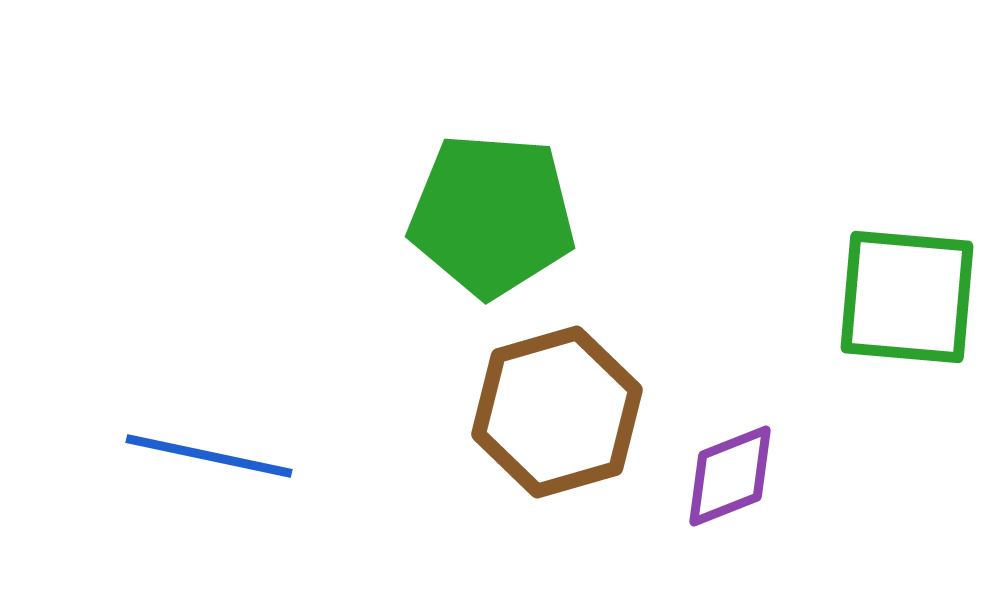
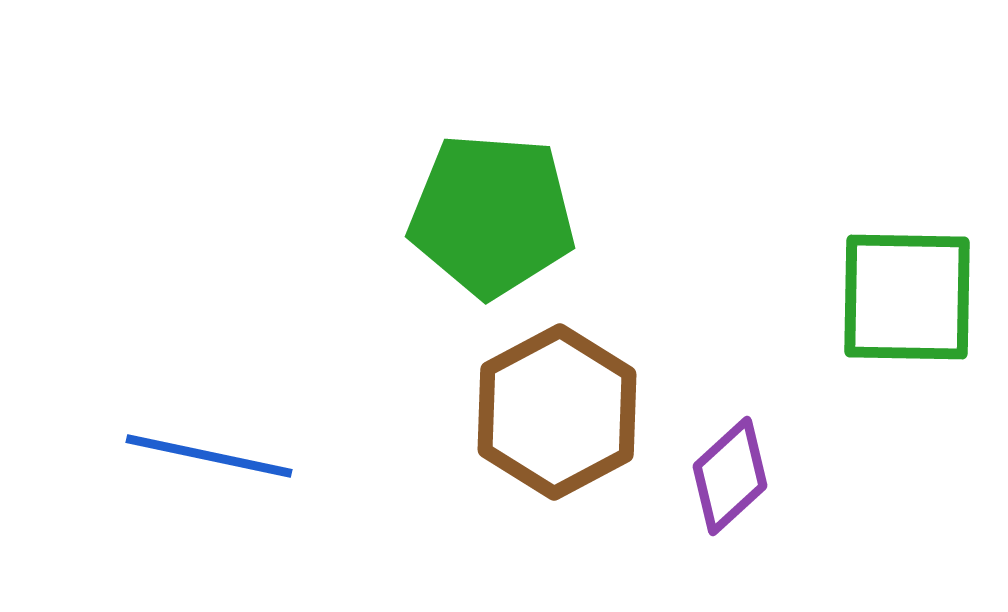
green square: rotated 4 degrees counterclockwise
brown hexagon: rotated 12 degrees counterclockwise
purple diamond: rotated 21 degrees counterclockwise
